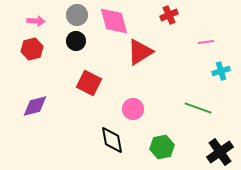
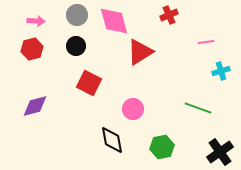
black circle: moved 5 px down
